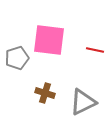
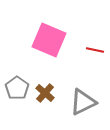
pink square: rotated 16 degrees clockwise
gray pentagon: moved 30 px down; rotated 20 degrees counterclockwise
brown cross: rotated 24 degrees clockwise
